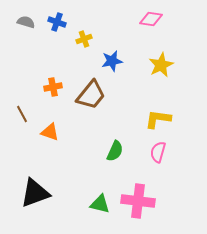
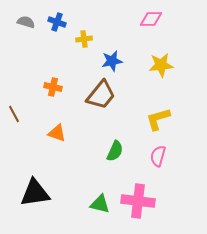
pink diamond: rotated 10 degrees counterclockwise
yellow cross: rotated 14 degrees clockwise
yellow star: rotated 20 degrees clockwise
orange cross: rotated 24 degrees clockwise
brown trapezoid: moved 10 px right
brown line: moved 8 px left
yellow L-shape: rotated 24 degrees counterclockwise
orange triangle: moved 7 px right, 1 px down
pink semicircle: moved 4 px down
black triangle: rotated 12 degrees clockwise
